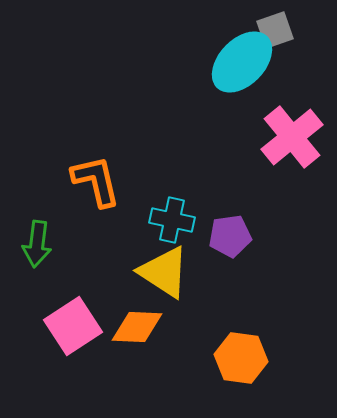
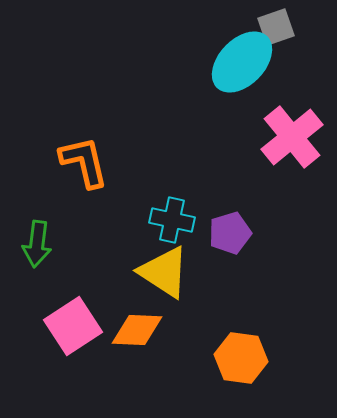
gray square: moved 1 px right, 3 px up
orange L-shape: moved 12 px left, 19 px up
purple pentagon: moved 3 px up; rotated 9 degrees counterclockwise
orange diamond: moved 3 px down
